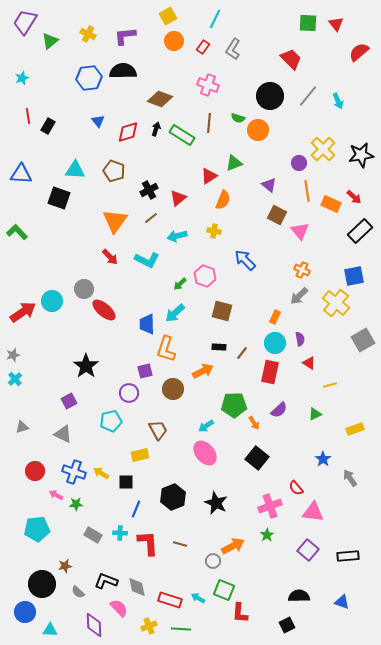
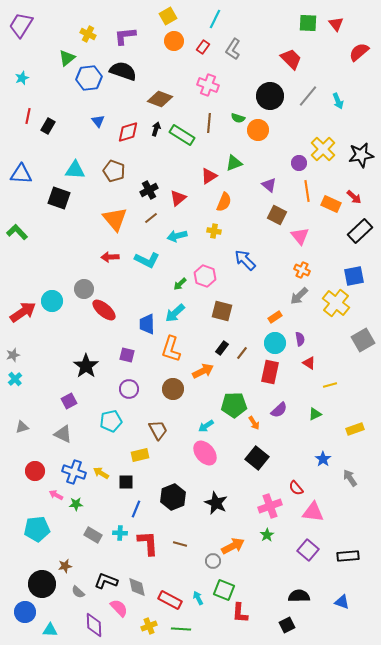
purple trapezoid at (25, 22): moved 4 px left, 3 px down
green triangle at (50, 41): moved 17 px right, 17 px down
black semicircle at (123, 71): rotated 20 degrees clockwise
red line at (28, 116): rotated 21 degrees clockwise
orange semicircle at (223, 200): moved 1 px right, 2 px down
orange triangle at (115, 221): moved 2 px up; rotated 16 degrees counterclockwise
pink triangle at (300, 231): moved 5 px down
red arrow at (110, 257): rotated 132 degrees clockwise
orange rectangle at (275, 317): rotated 32 degrees clockwise
black rectangle at (219, 347): moved 3 px right, 1 px down; rotated 56 degrees counterclockwise
orange L-shape at (166, 349): moved 5 px right
purple square at (145, 371): moved 18 px left, 16 px up; rotated 28 degrees clockwise
purple circle at (129, 393): moved 4 px up
cyan arrow at (198, 598): rotated 32 degrees clockwise
red rectangle at (170, 600): rotated 10 degrees clockwise
